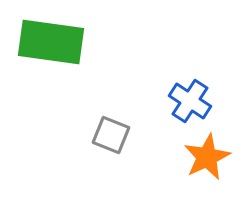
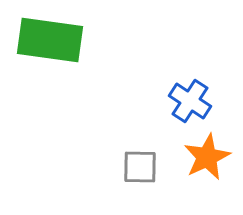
green rectangle: moved 1 px left, 2 px up
gray square: moved 29 px right, 32 px down; rotated 21 degrees counterclockwise
